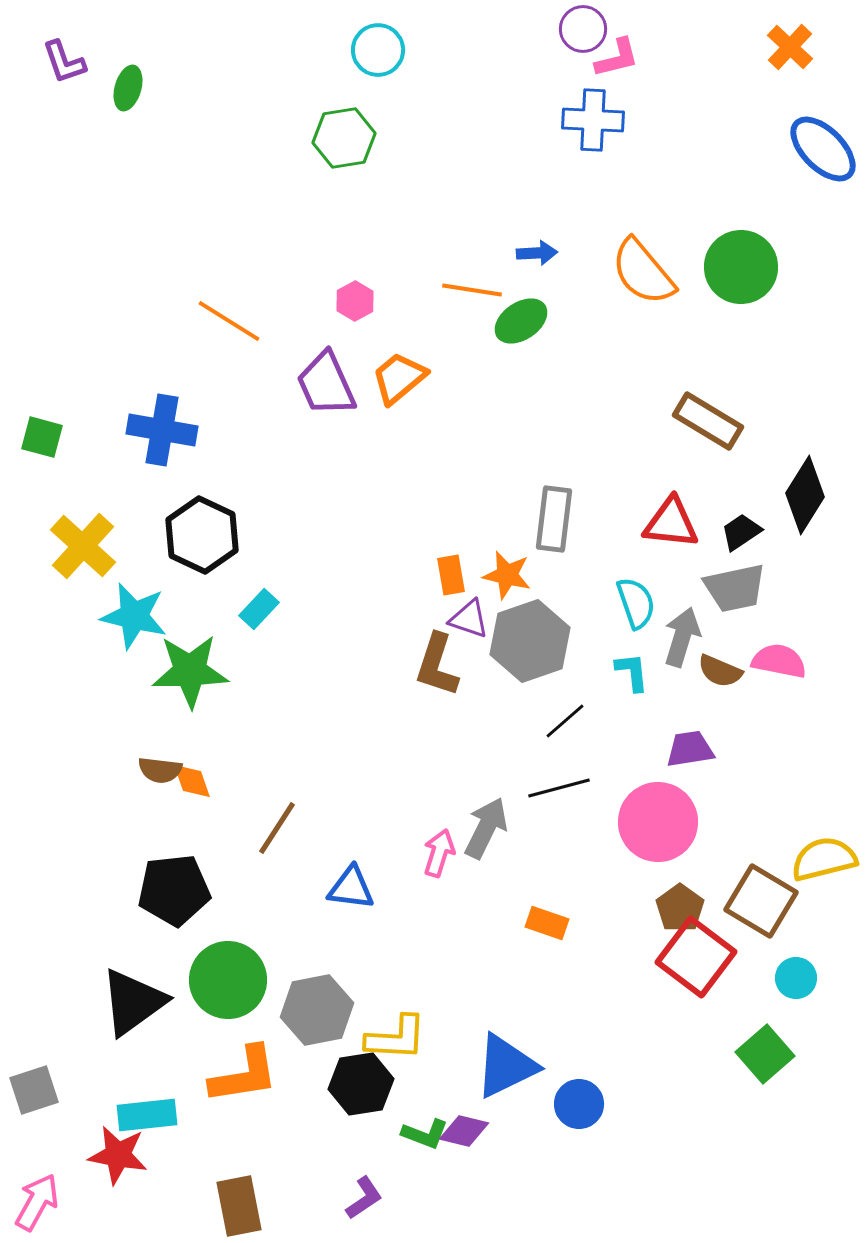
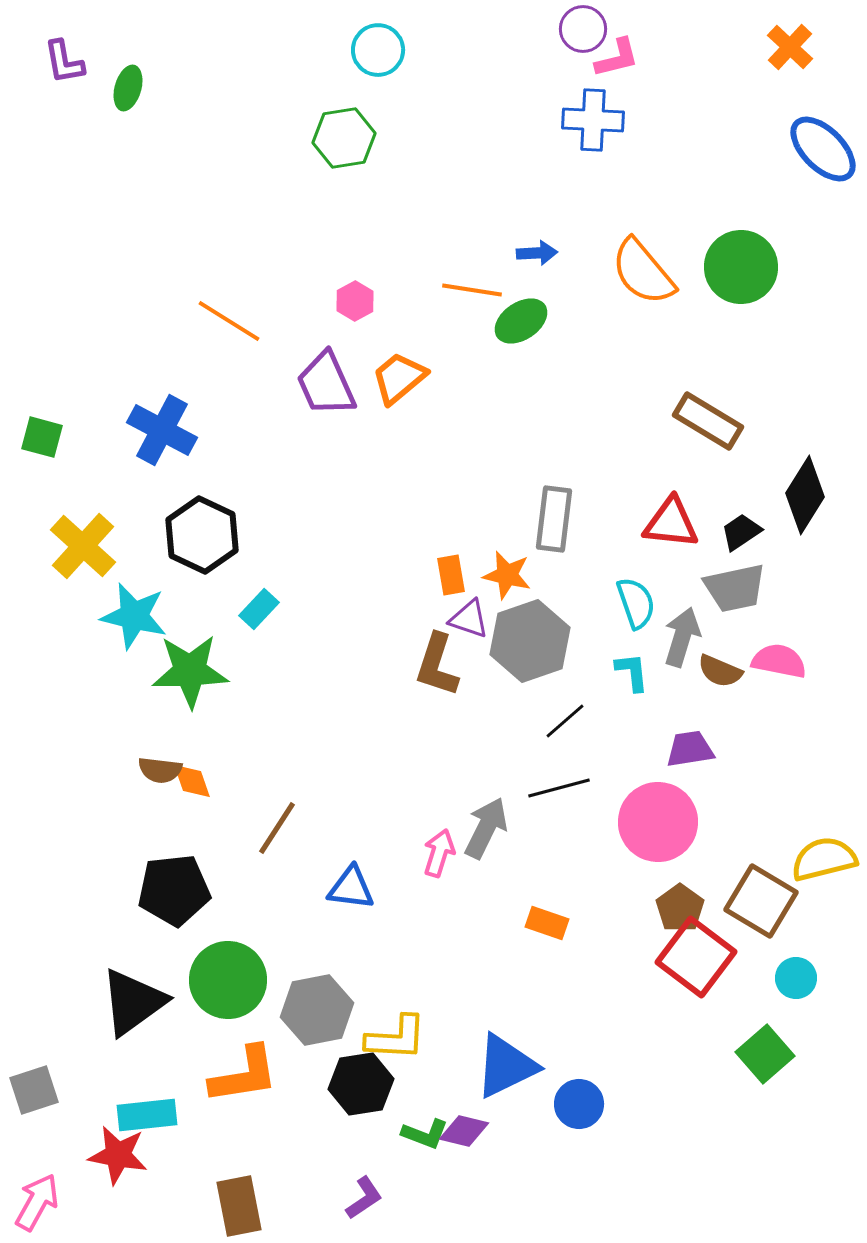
purple L-shape at (64, 62): rotated 9 degrees clockwise
blue cross at (162, 430): rotated 18 degrees clockwise
